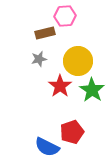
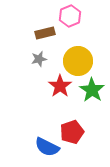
pink hexagon: moved 5 px right; rotated 20 degrees counterclockwise
